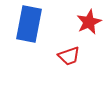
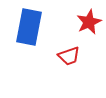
blue rectangle: moved 3 px down
